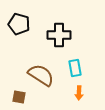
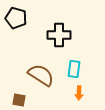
black pentagon: moved 3 px left, 6 px up
cyan rectangle: moved 1 px left, 1 px down; rotated 18 degrees clockwise
brown square: moved 3 px down
